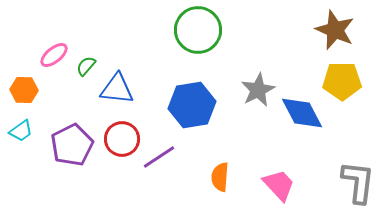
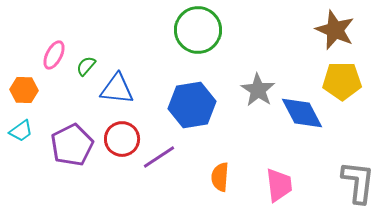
pink ellipse: rotated 24 degrees counterclockwise
gray star: rotated 12 degrees counterclockwise
pink trapezoid: rotated 36 degrees clockwise
